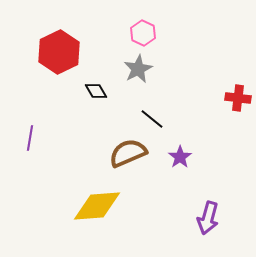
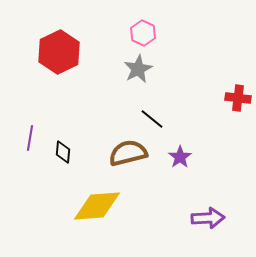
black diamond: moved 33 px left, 61 px down; rotated 35 degrees clockwise
brown semicircle: rotated 9 degrees clockwise
purple arrow: rotated 108 degrees counterclockwise
